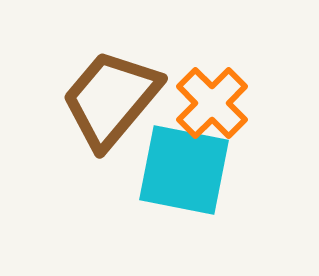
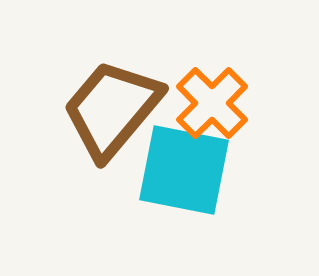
brown trapezoid: moved 1 px right, 10 px down
